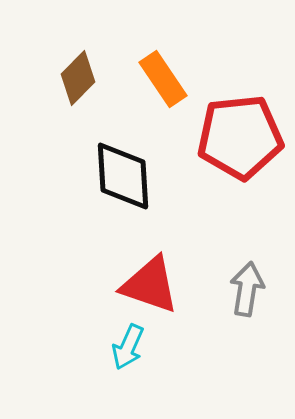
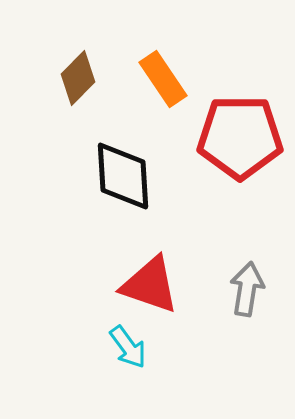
red pentagon: rotated 6 degrees clockwise
cyan arrow: rotated 60 degrees counterclockwise
